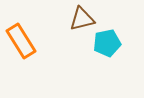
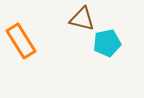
brown triangle: rotated 28 degrees clockwise
